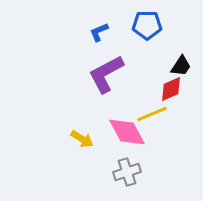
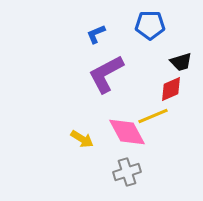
blue pentagon: moved 3 px right
blue L-shape: moved 3 px left, 2 px down
black trapezoid: moved 4 px up; rotated 40 degrees clockwise
yellow line: moved 1 px right, 2 px down
